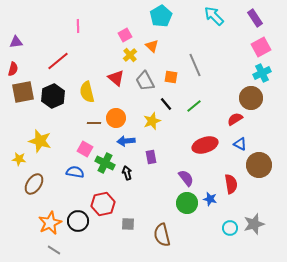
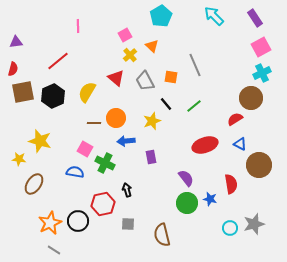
yellow semicircle at (87, 92): rotated 45 degrees clockwise
black arrow at (127, 173): moved 17 px down
